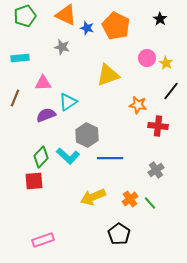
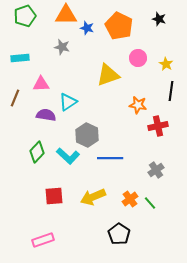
orange triangle: rotated 25 degrees counterclockwise
black star: moved 1 px left; rotated 16 degrees counterclockwise
orange pentagon: moved 3 px right
pink circle: moved 9 px left
yellow star: moved 1 px down
pink triangle: moved 2 px left, 1 px down
black line: rotated 30 degrees counterclockwise
purple semicircle: rotated 30 degrees clockwise
red cross: rotated 18 degrees counterclockwise
green diamond: moved 4 px left, 5 px up
red square: moved 20 px right, 15 px down
